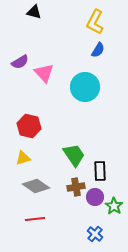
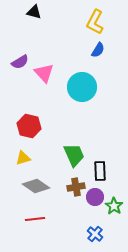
cyan circle: moved 3 px left
green trapezoid: rotated 10 degrees clockwise
